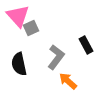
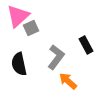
pink triangle: rotated 30 degrees clockwise
